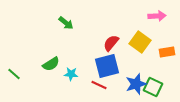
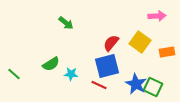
blue star: rotated 25 degrees counterclockwise
